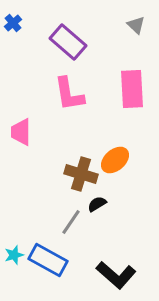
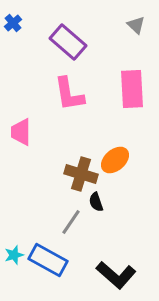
black semicircle: moved 1 px left, 2 px up; rotated 78 degrees counterclockwise
